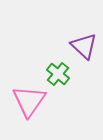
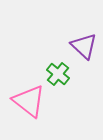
pink triangle: rotated 27 degrees counterclockwise
